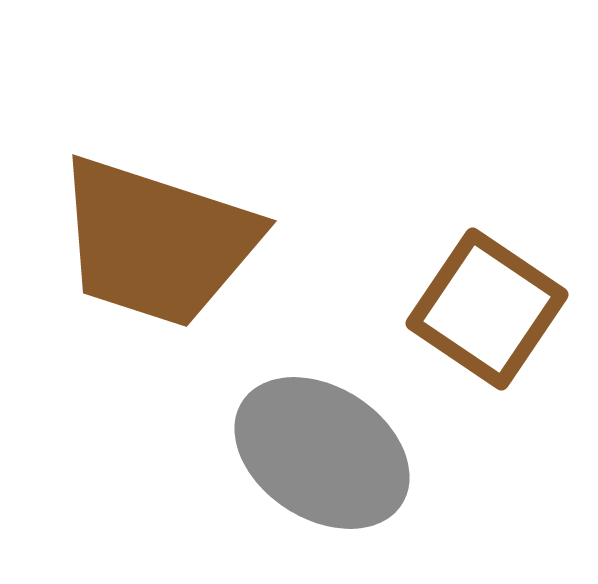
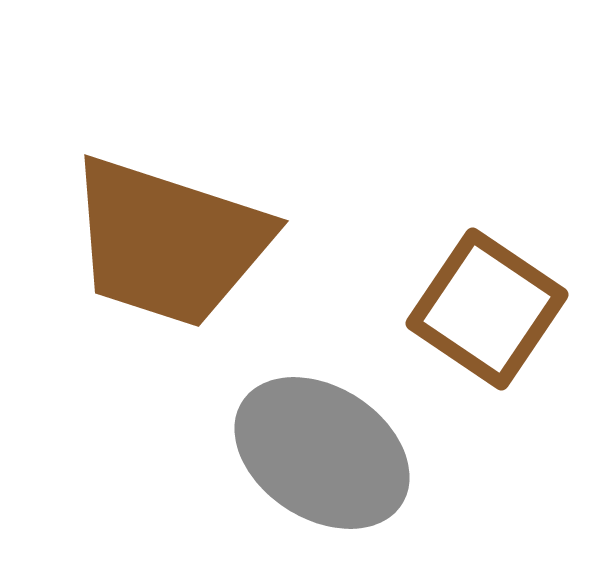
brown trapezoid: moved 12 px right
